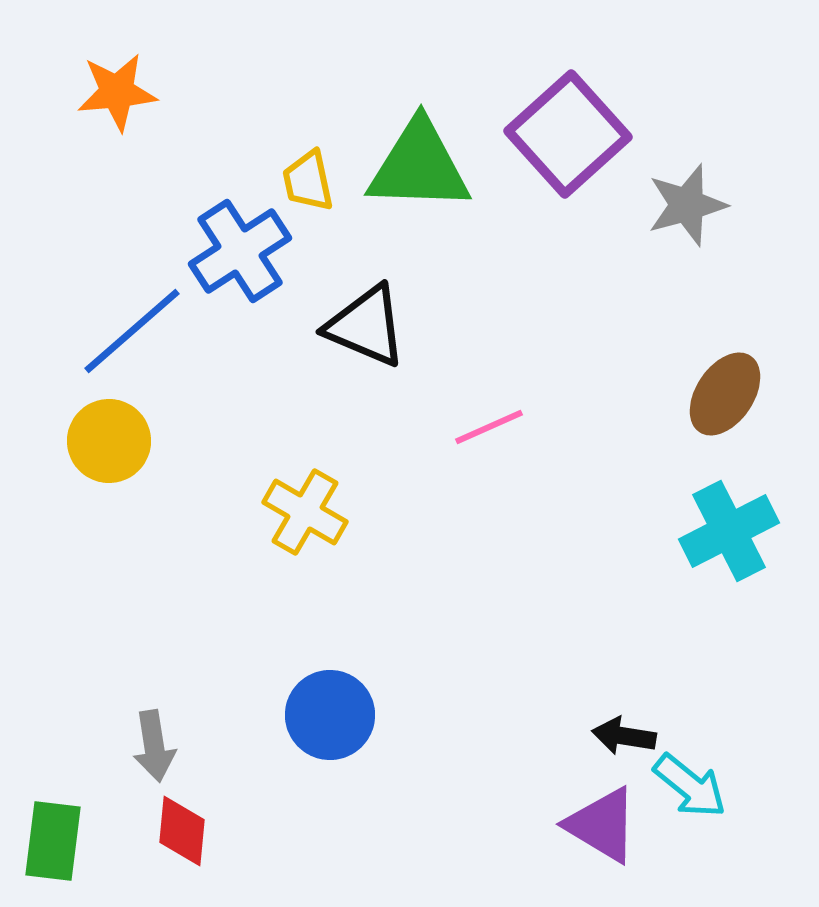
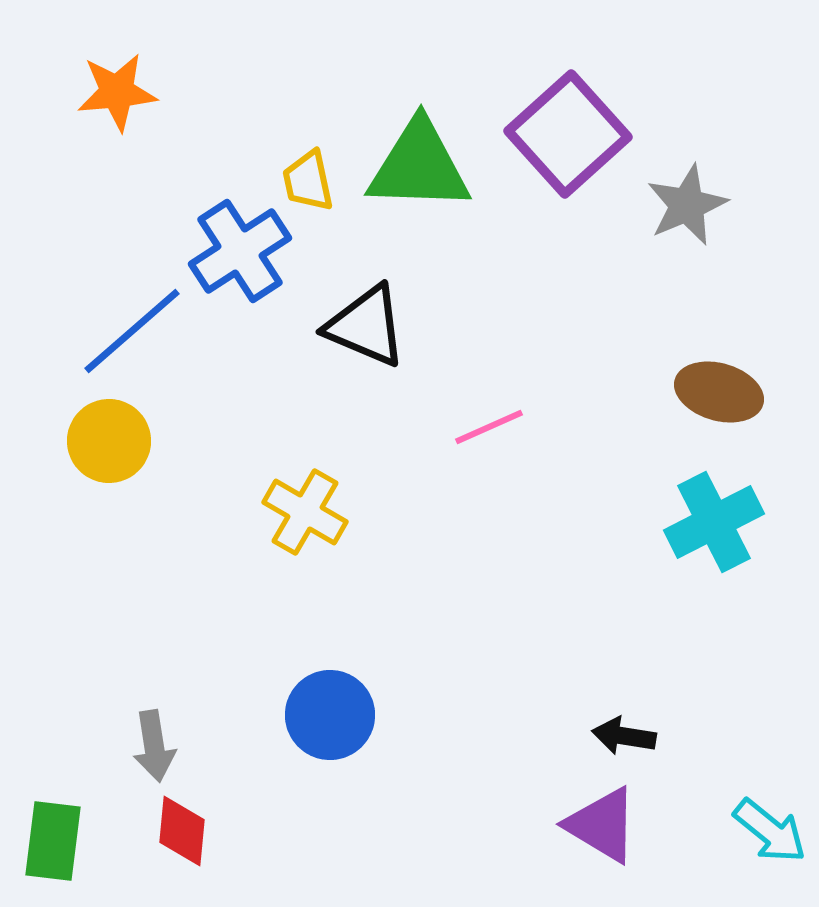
gray star: rotated 8 degrees counterclockwise
brown ellipse: moved 6 px left, 2 px up; rotated 72 degrees clockwise
cyan cross: moved 15 px left, 9 px up
cyan arrow: moved 80 px right, 45 px down
